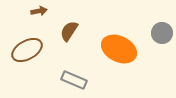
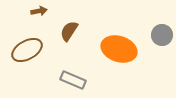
gray circle: moved 2 px down
orange ellipse: rotated 8 degrees counterclockwise
gray rectangle: moved 1 px left
